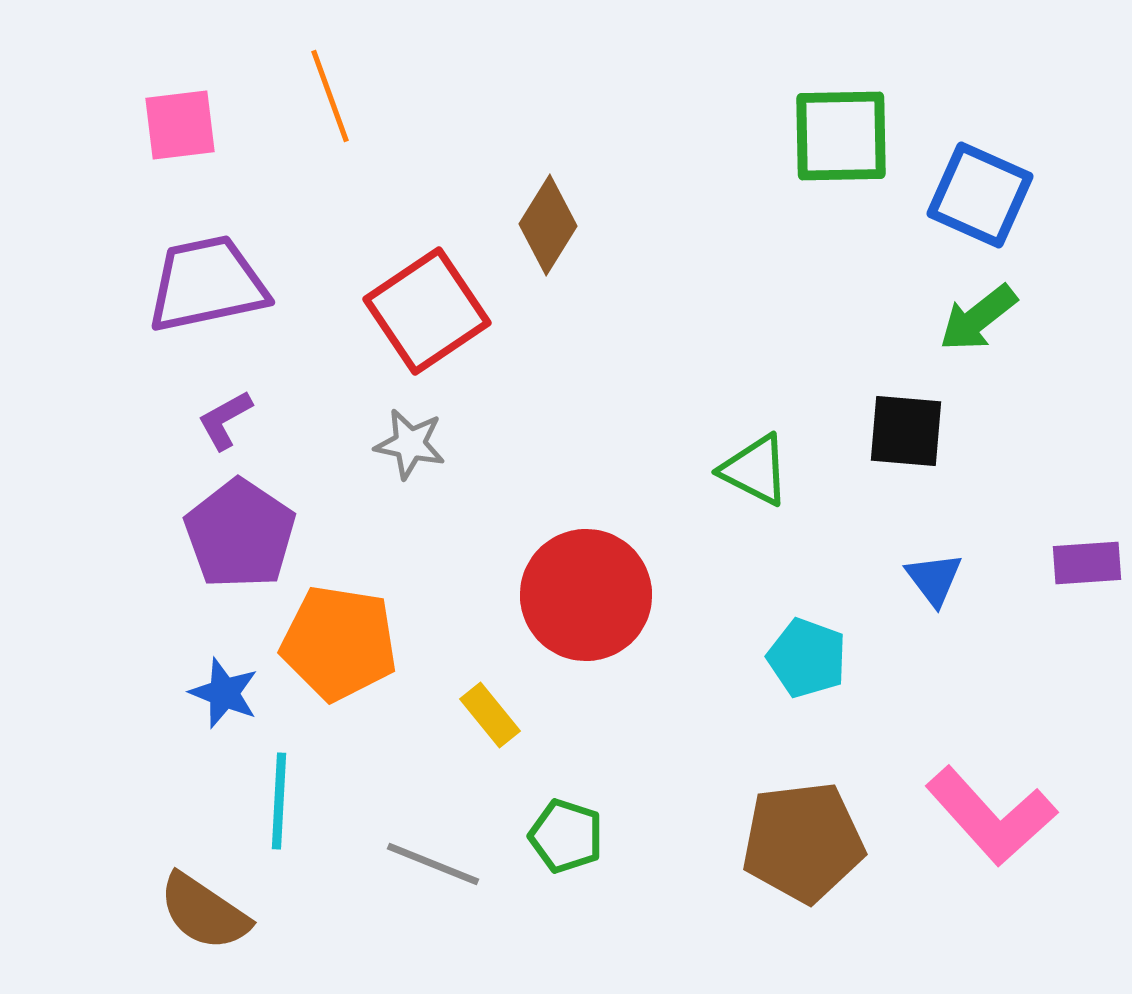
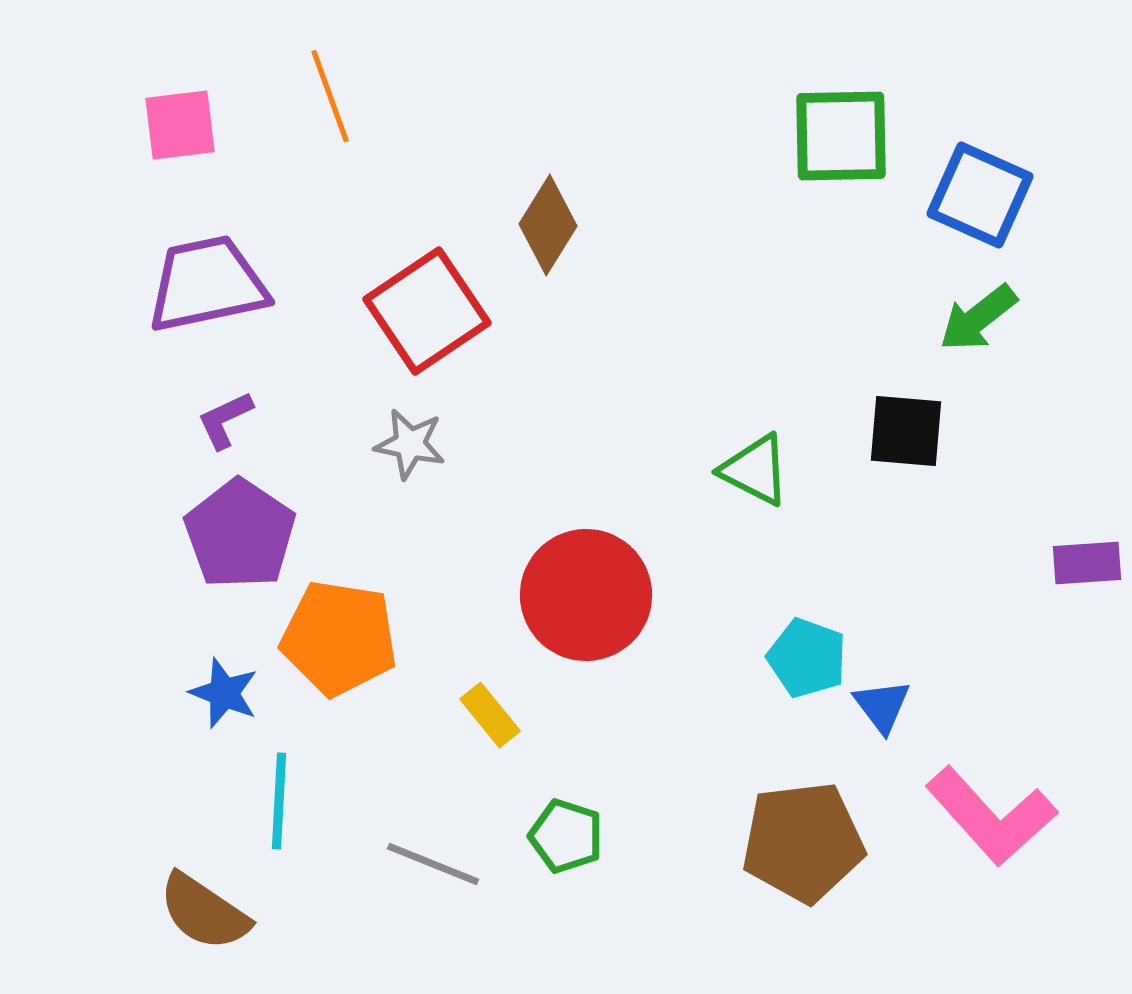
purple L-shape: rotated 4 degrees clockwise
blue triangle: moved 52 px left, 127 px down
orange pentagon: moved 5 px up
